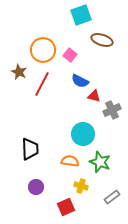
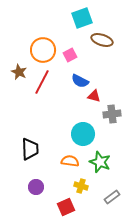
cyan square: moved 1 px right, 3 px down
pink square: rotated 24 degrees clockwise
red line: moved 2 px up
gray cross: moved 4 px down; rotated 18 degrees clockwise
